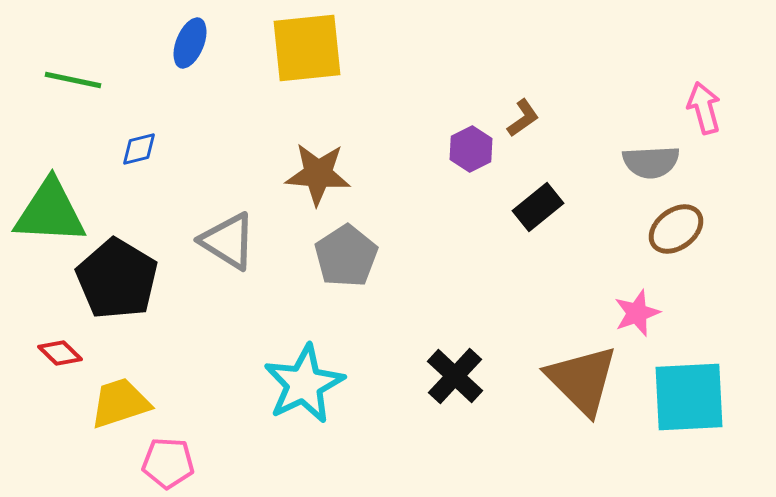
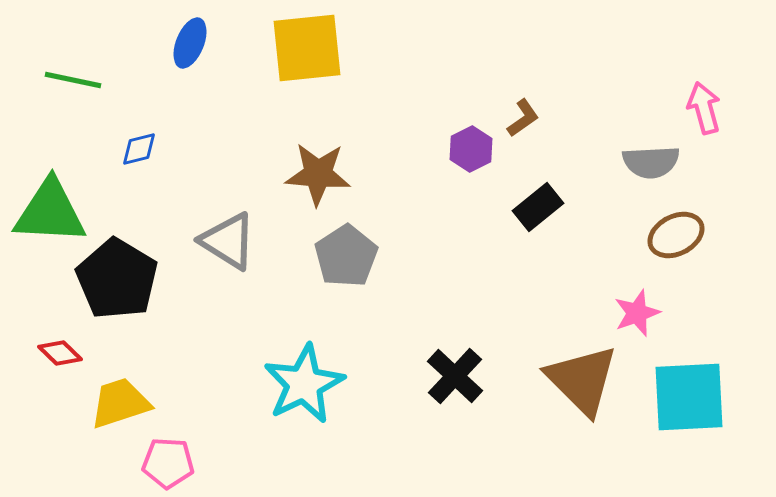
brown ellipse: moved 6 px down; rotated 10 degrees clockwise
